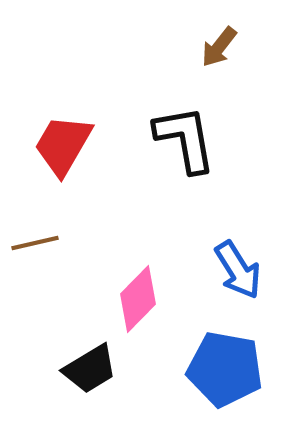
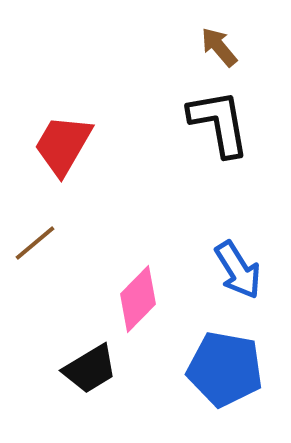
brown arrow: rotated 102 degrees clockwise
black L-shape: moved 34 px right, 16 px up
brown line: rotated 27 degrees counterclockwise
